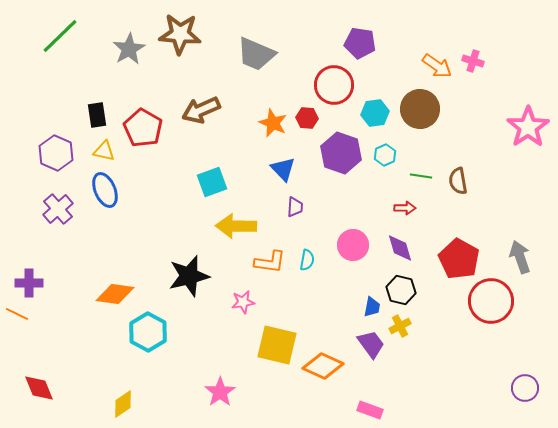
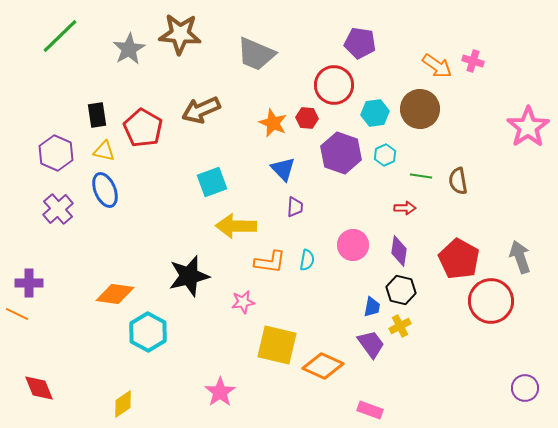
purple diamond at (400, 248): moved 1 px left, 3 px down; rotated 24 degrees clockwise
